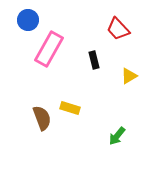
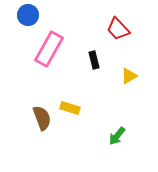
blue circle: moved 5 px up
